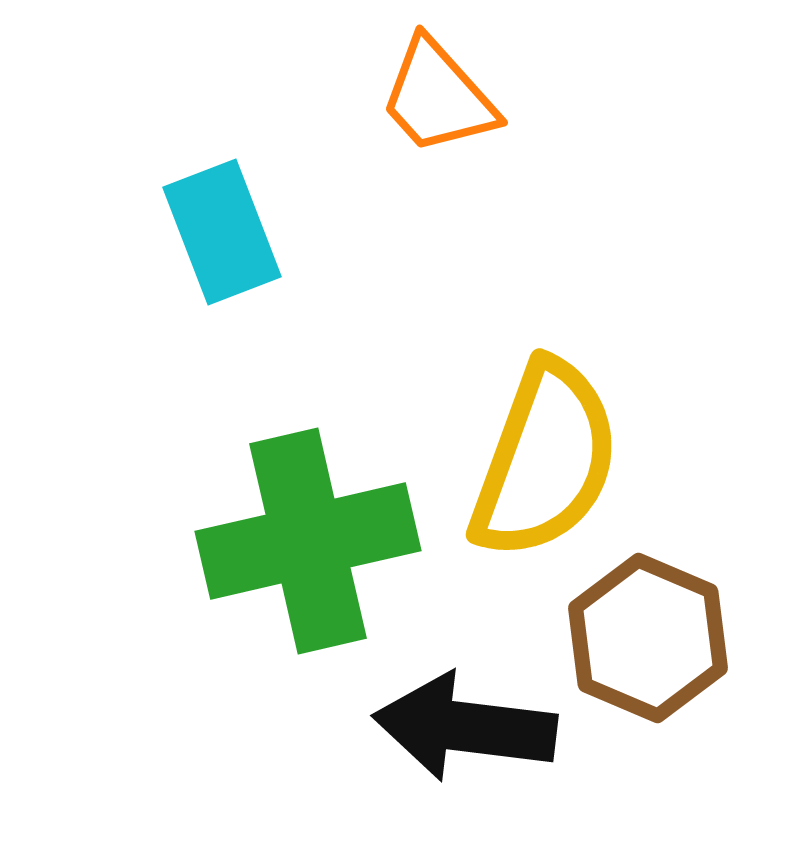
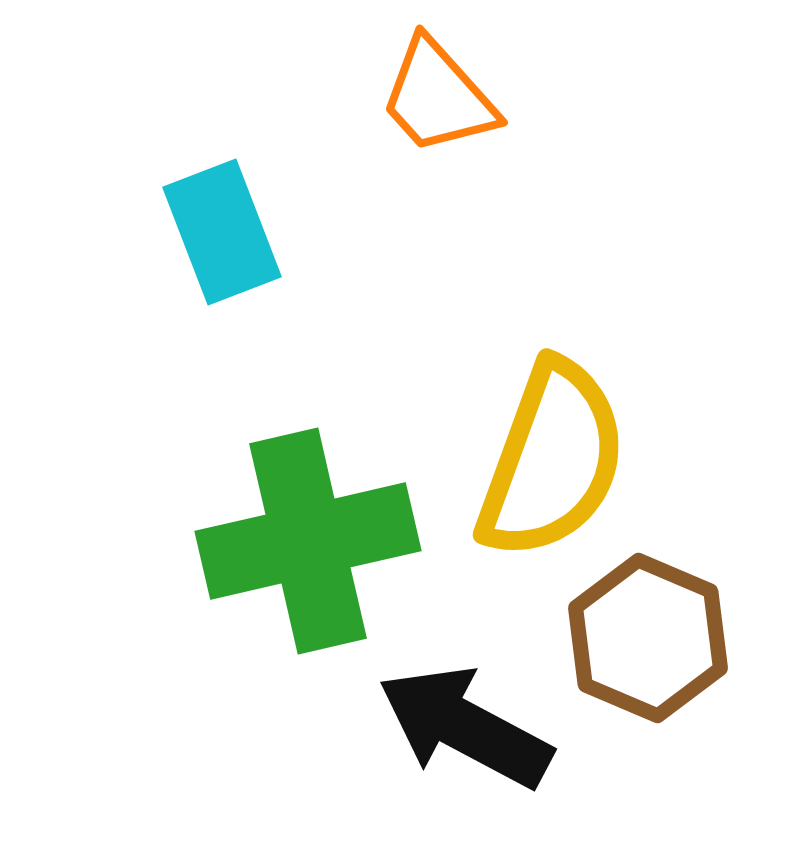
yellow semicircle: moved 7 px right
black arrow: rotated 21 degrees clockwise
